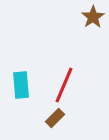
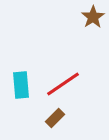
red line: moved 1 px left, 1 px up; rotated 33 degrees clockwise
